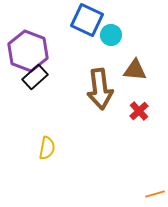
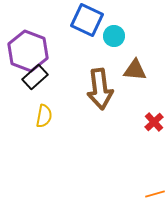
cyan circle: moved 3 px right, 1 px down
red cross: moved 15 px right, 11 px down
yellow semicircle: moved 3 px left, 32 px up
